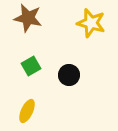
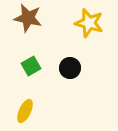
yellow star: moved 2 px left
black circle: moved 1 px right, 7 px up
yellow ellipse: moved 2 px left
